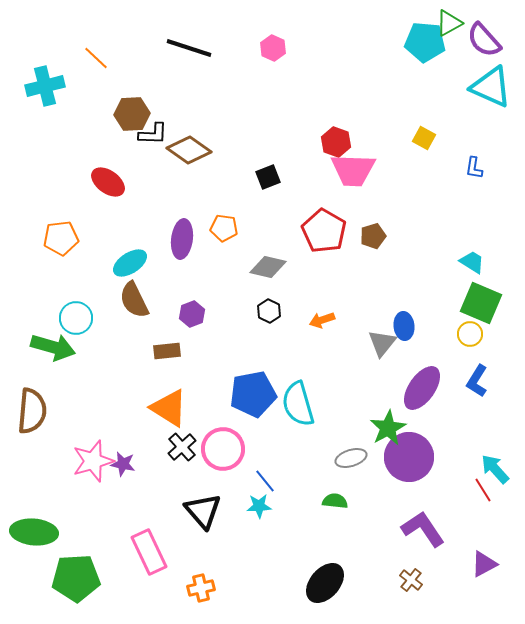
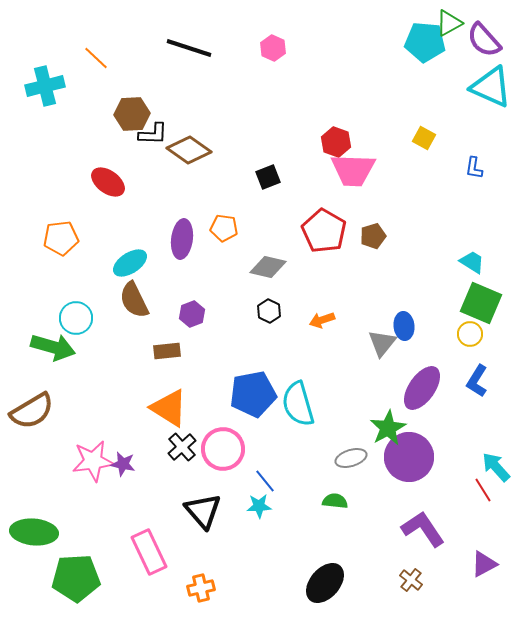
brown semicircle at (32, 411): rotated 54 degrees clockwise
pink star at (93, 461): rotated 9 degrees clockwise
cyan arrow at (495, 469): moved 1 px right, 2 px up
